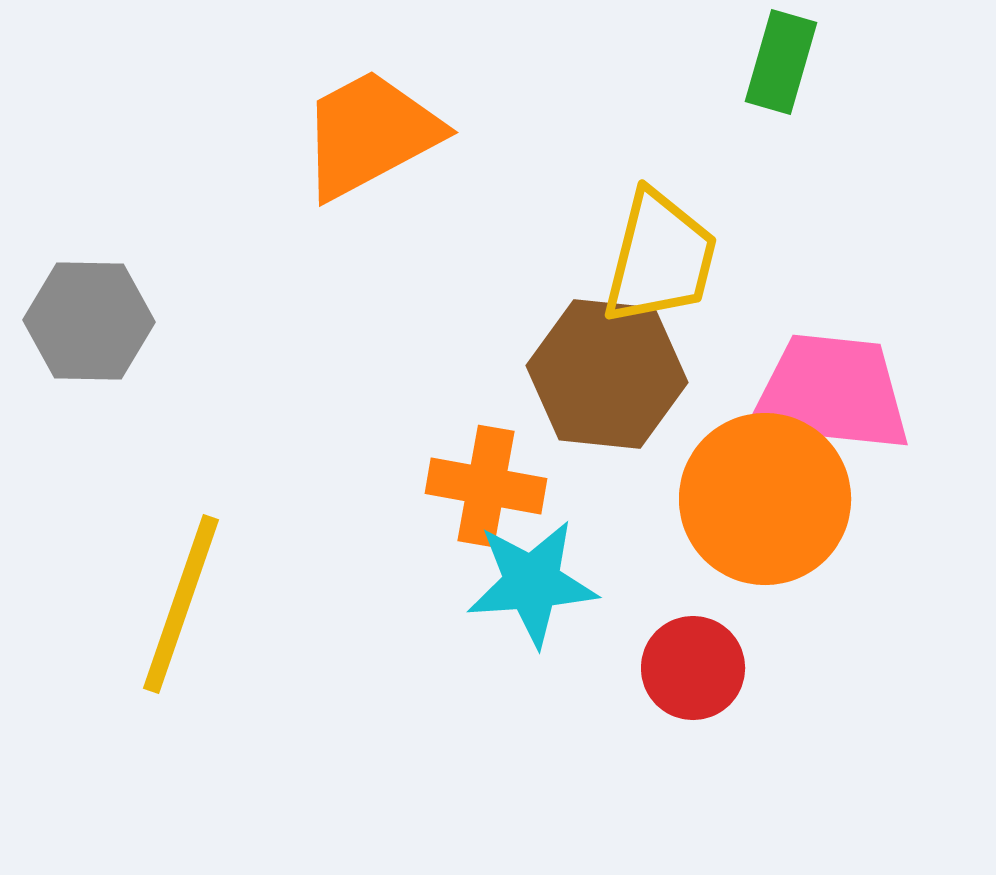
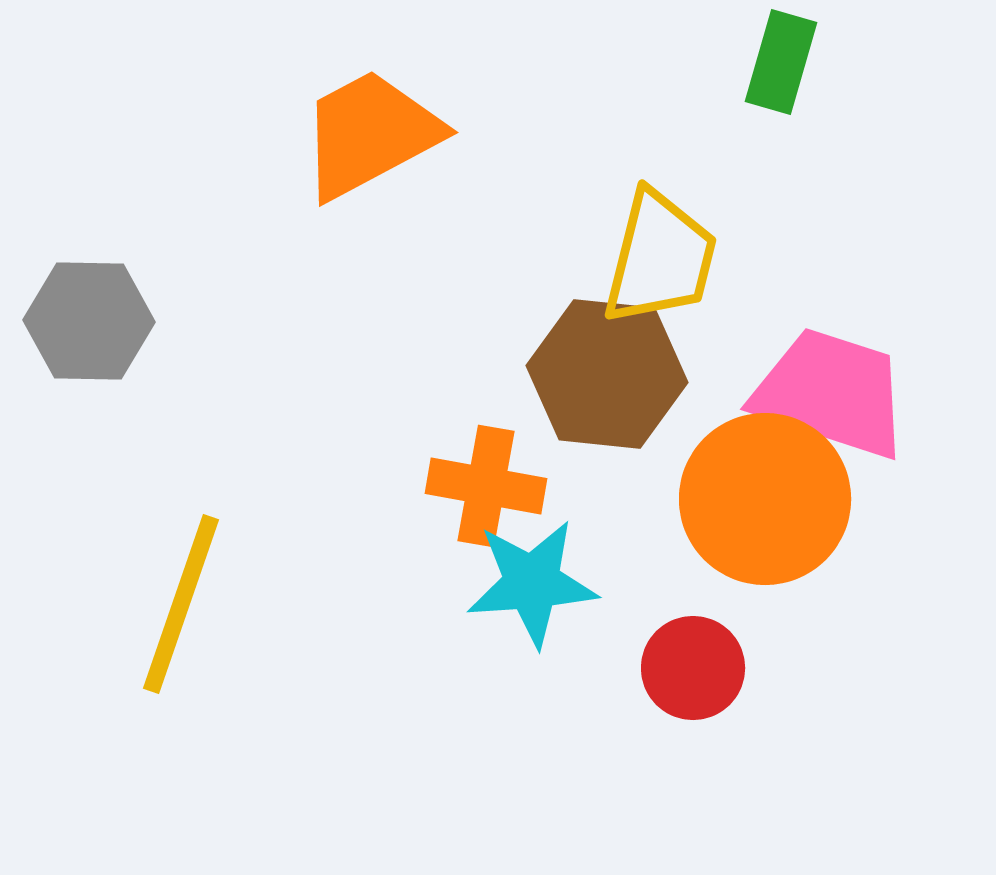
pink trapezoid: rotated 12 degrees clockwise
